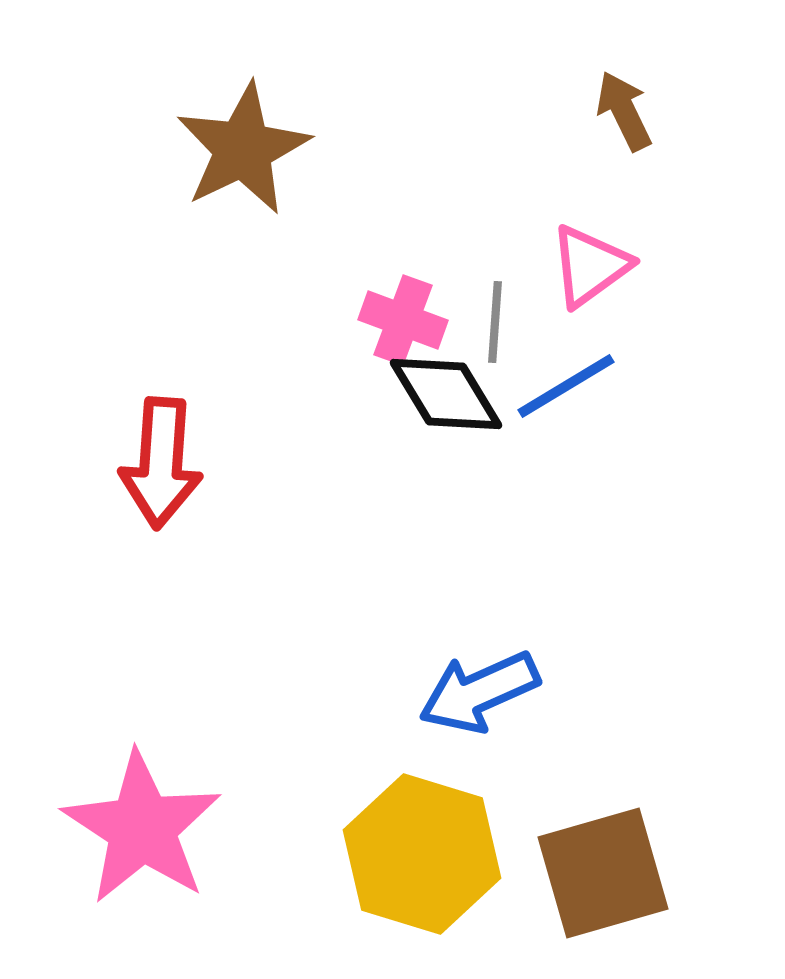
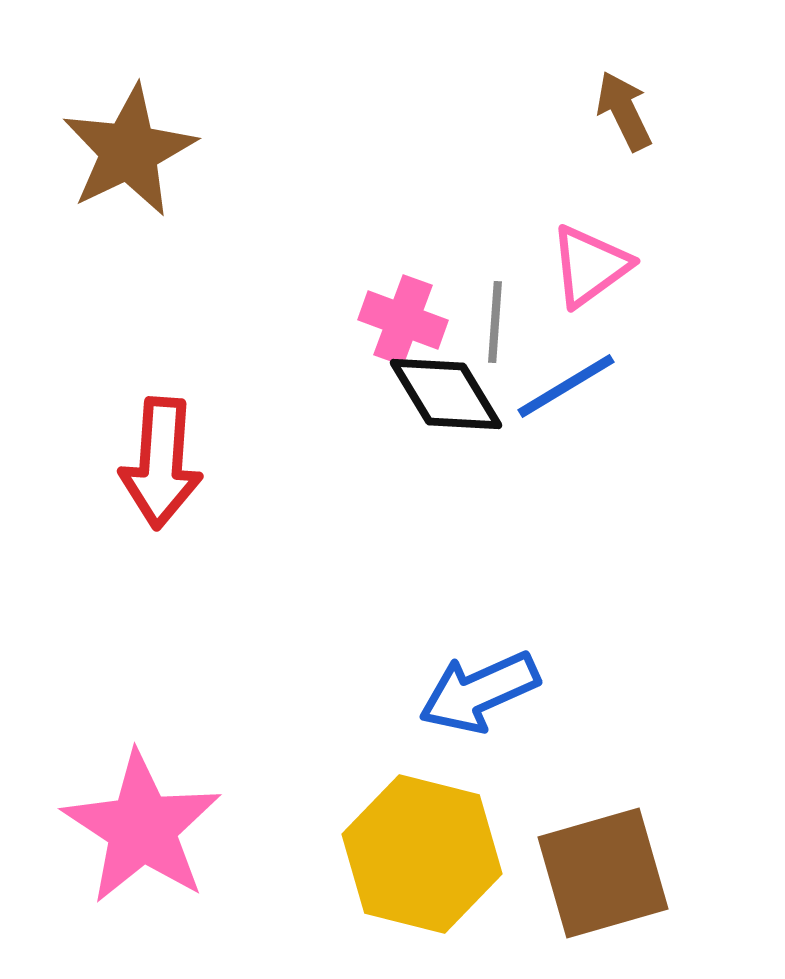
brown star: moved 114 px left, 2 px down
yellow hexagon: rotated 3 degrees counterclockwise
